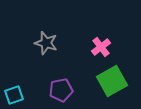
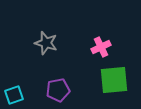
pink cross: rotated 12 degrees clockwise
green square: moved 2 px right, 1 px up; rotated 24 degrees clockwise
purple pentagon: moved 3 px left
